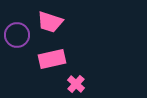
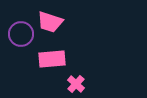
purple circle: moved 4 px right, 1 px up
pink rectangle: rotated 8 degrees clockwise
